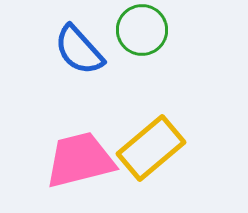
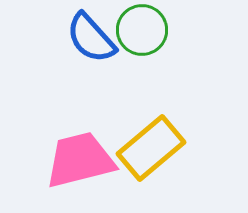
blue semicircle: moved 12 px right, 12 px up
